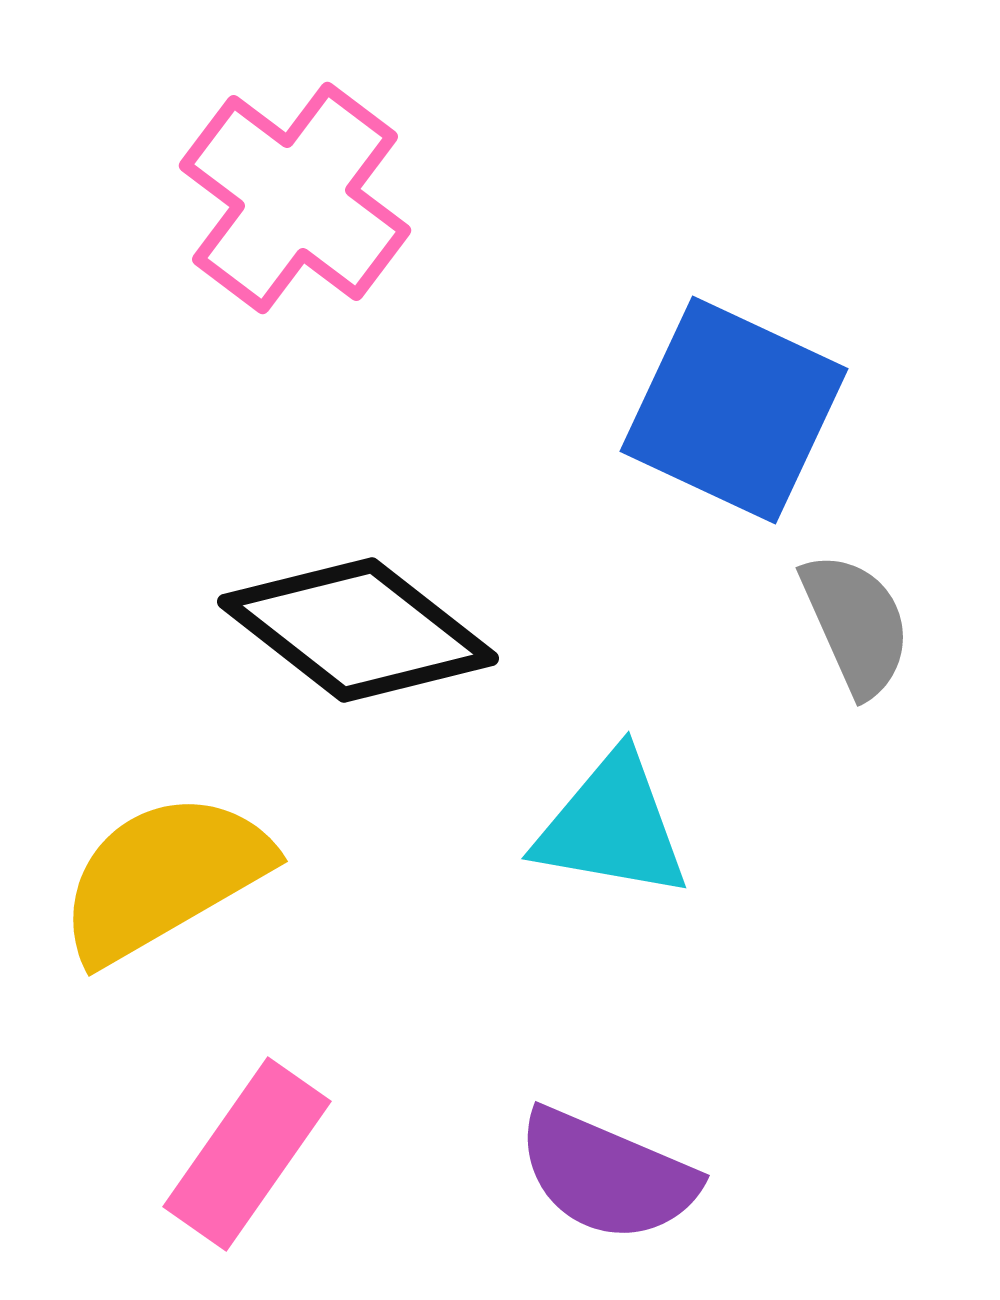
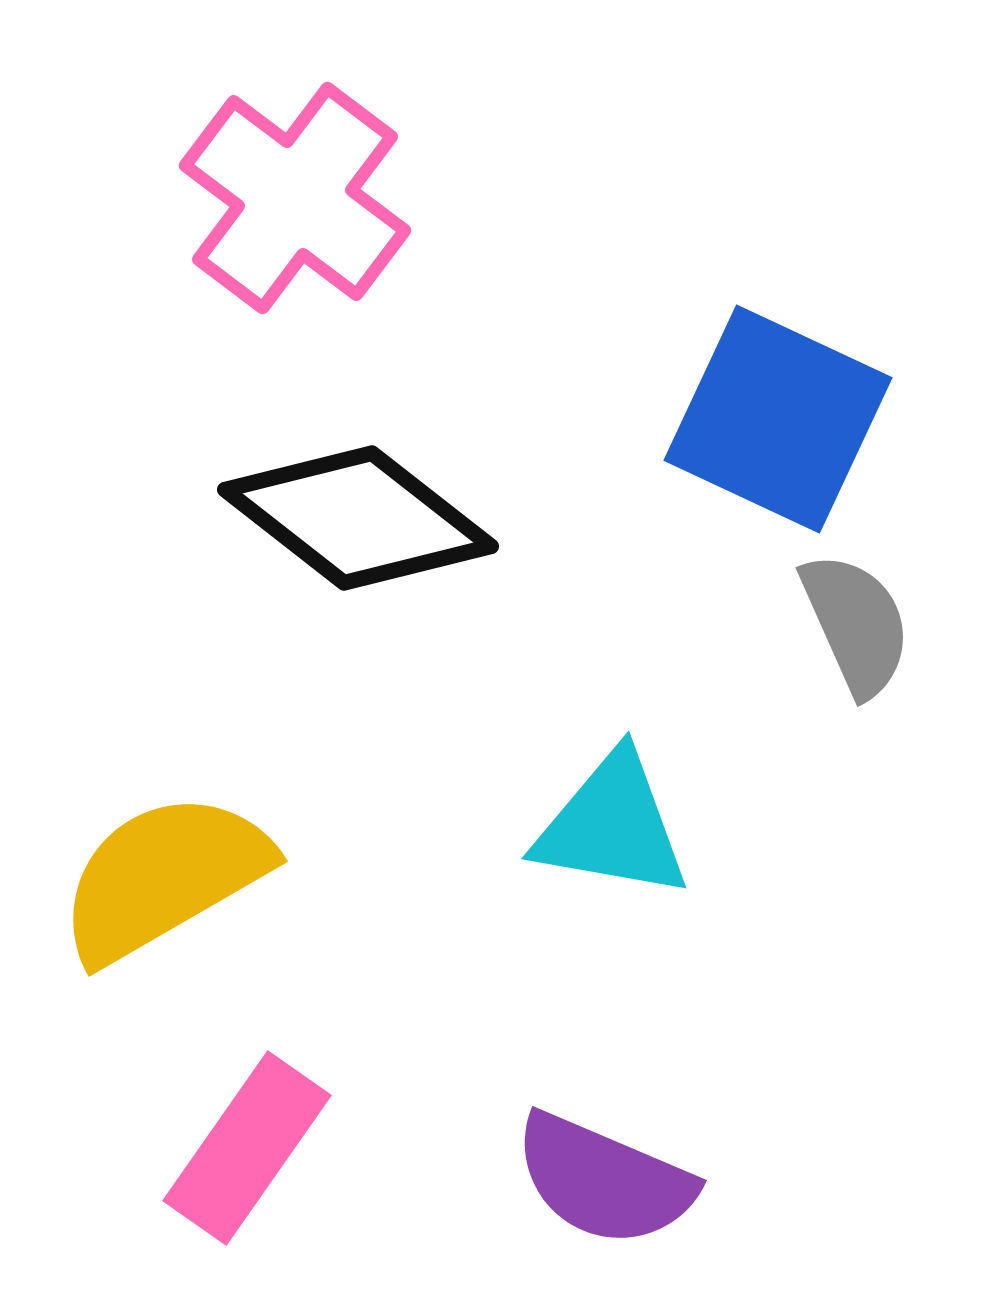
blue square: moved 44 px right, 9 px down
black diamond: moved 112 px up
pink rectangle: moved 6 px up
purple semicircle: moved 3 px left, 5 px down
